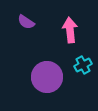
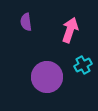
purple semicircle: rotated 48 degrees clockwise
pink arrow: rotated 25 degrees clockwise
